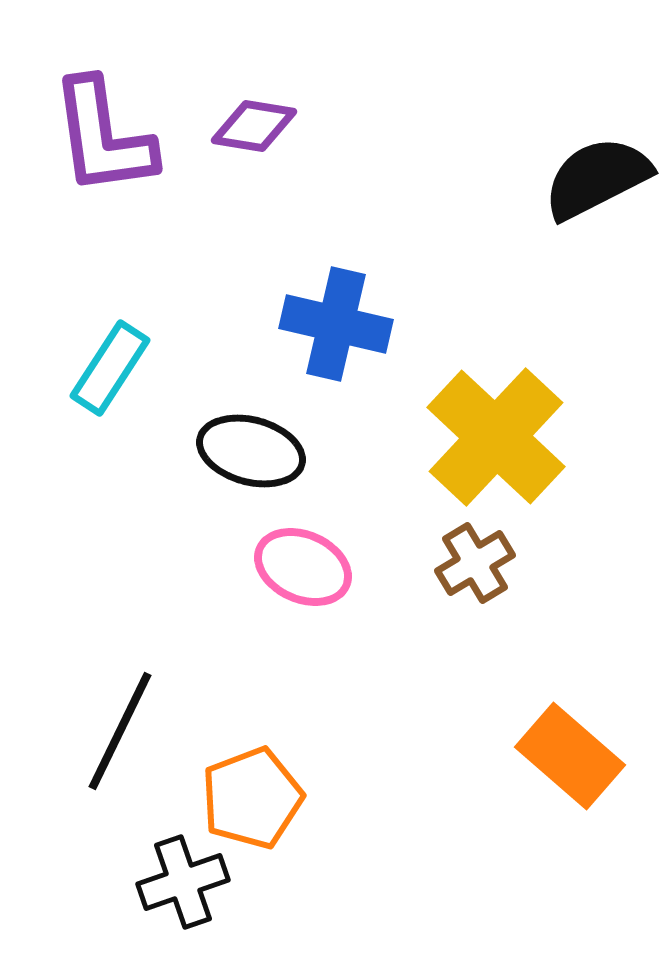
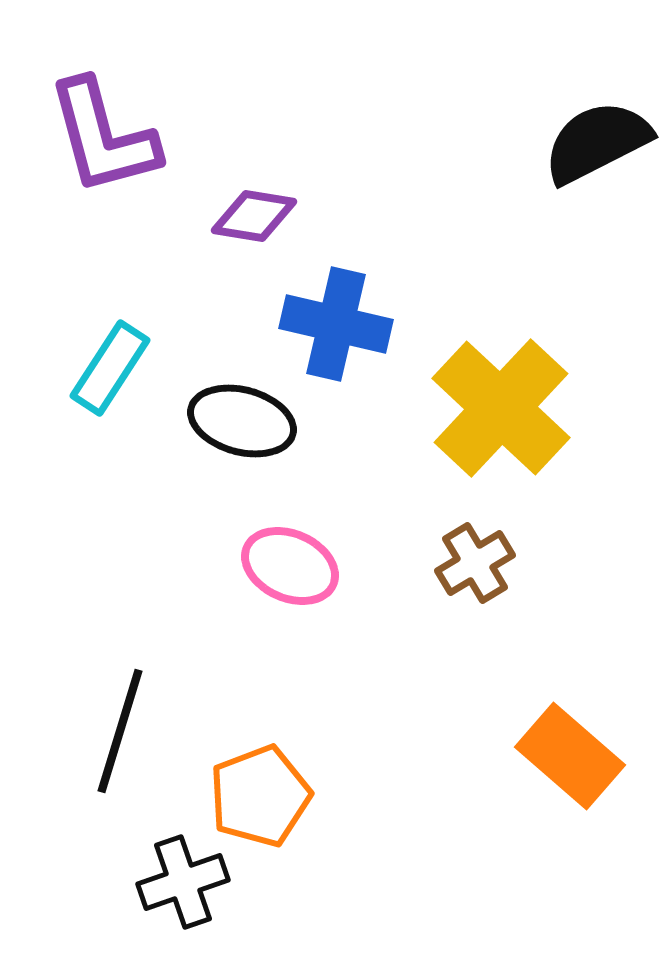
purple diamond: moved 90 px down
purple L-shape: rotated 7 degrees counterclockwise
black semicircle: moved 36 px up
yellow cross: moved 5 px right, 29 px up
black ellipse: moved 9 px left, 30 px up
pink ellipse: moved 13 px left, 1 px up
black line: rotated 9 degrees counterclockwise
orange pentagon: moved 8 px right, 2 px up
